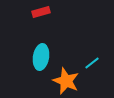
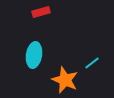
cyan ellipse: moved 7 px left, 2 px up
orange star: moved 1 px left, 1 px up
